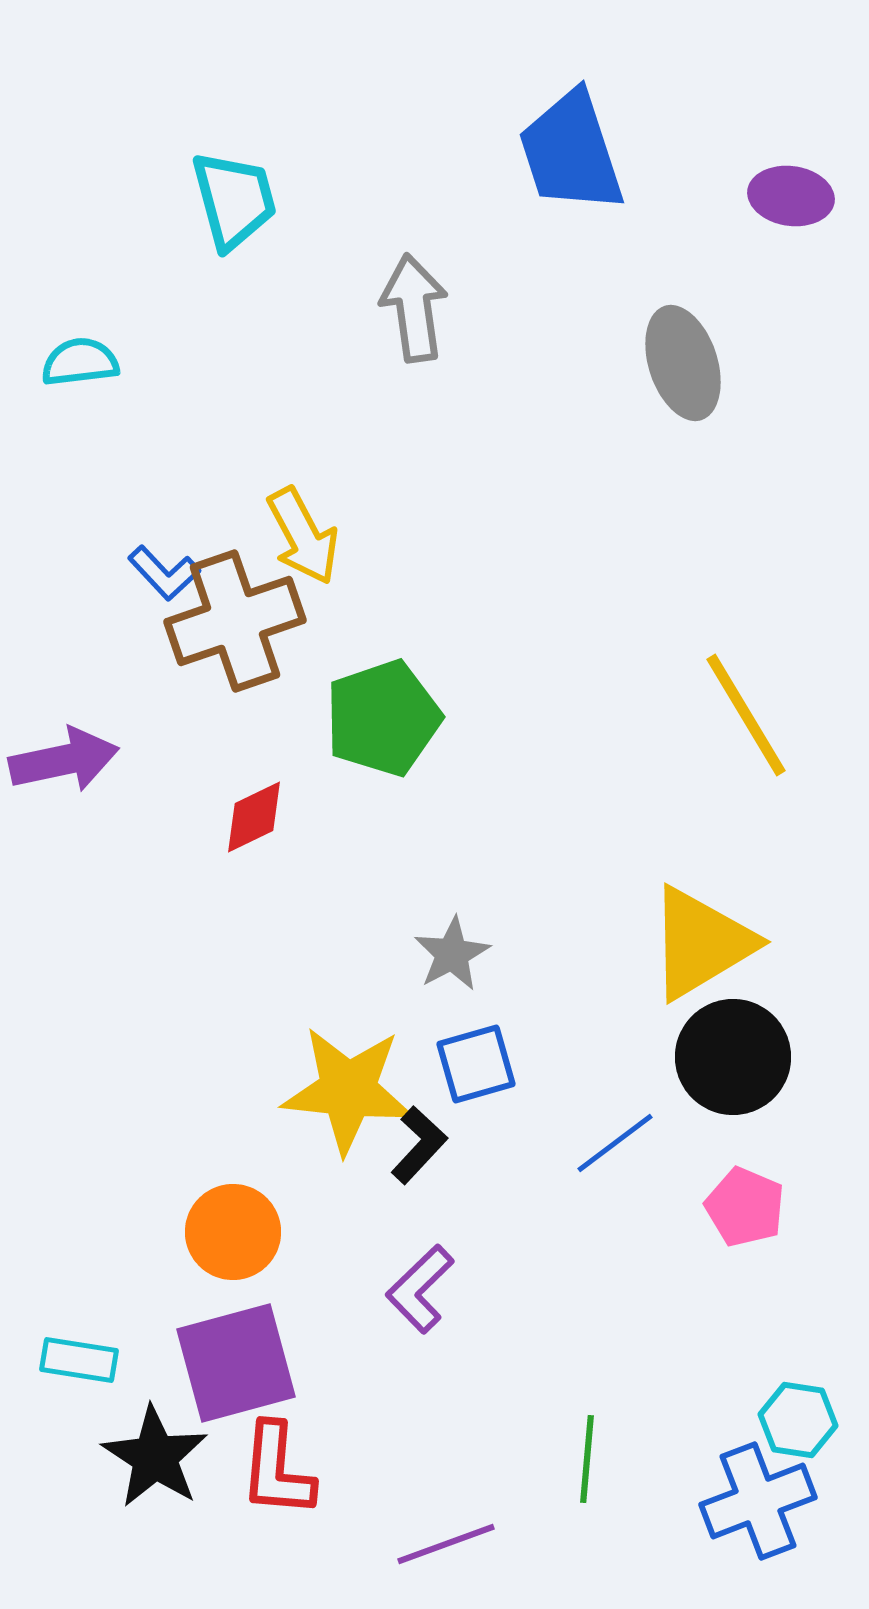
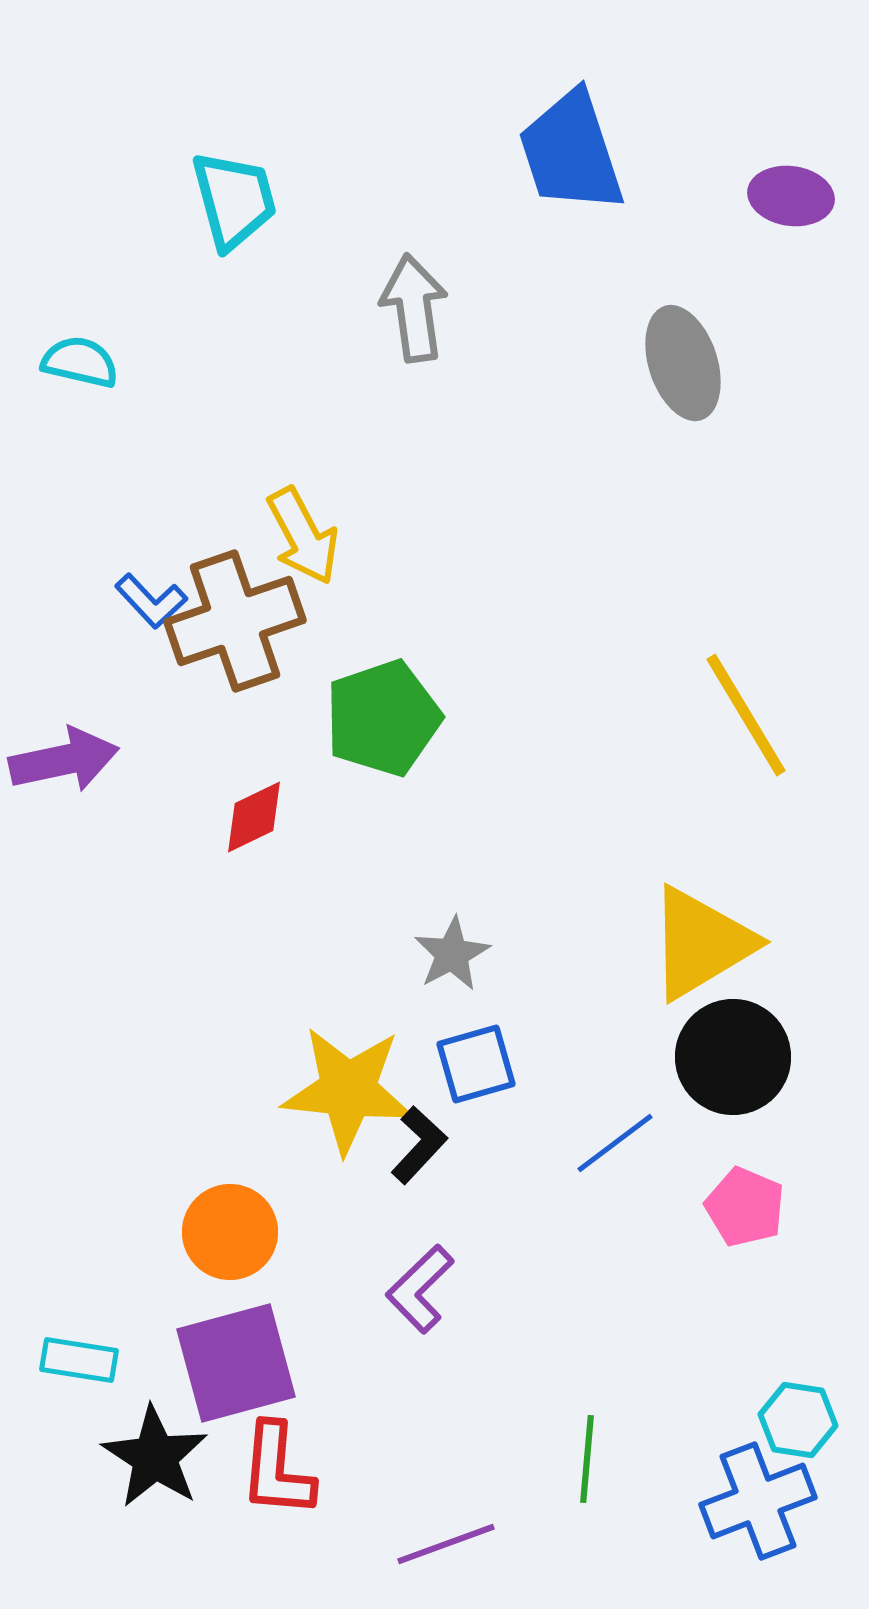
cyan semicircle: rotated 20 degrees clockwise
blue L-shape: moved 13 px left, 28 px down
orange circle: moved 3 px left
